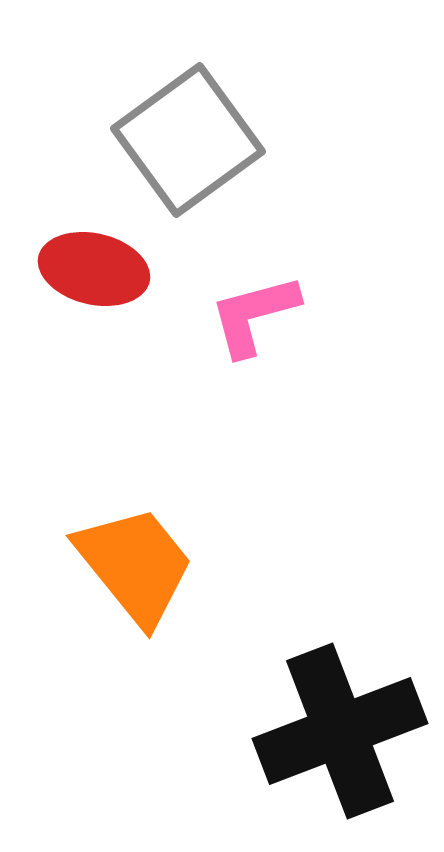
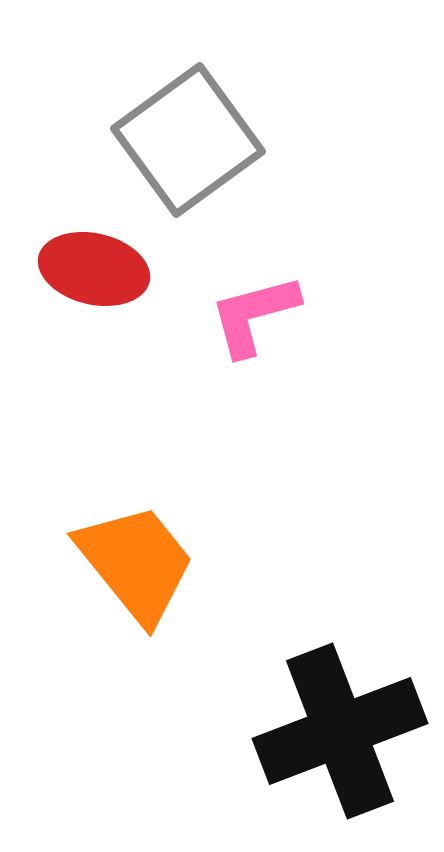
orange trapezoid: moved 1 px right, 2 px up
